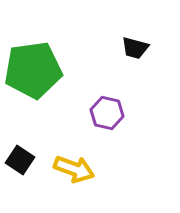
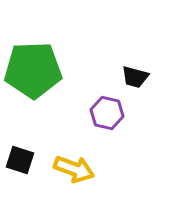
black trapezoid: moved 29 px down
green pentagon: rotated 6 degrees clockwise
black square: rotated 16 degrees counterclockwise
